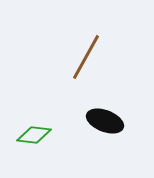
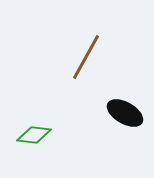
black ellipse: moved 20 px right, 8 px up; rotated 9 degrees clockwise
